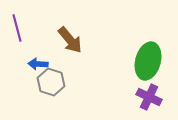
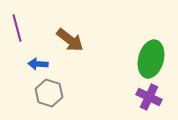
brown arrow: rotated 12 degrees counterclockwise
green ellipse: moved 3 px right, 2 px up
gray hexagon: moved 2 px left, 11 px down
